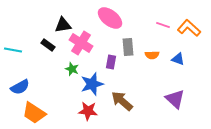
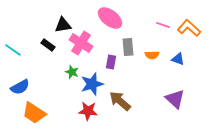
cyan line: rotated 24 degrees clockwise
green star: moved 3 px down
brown arrow: moved 2 px left
